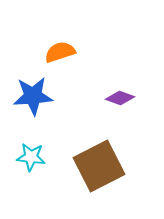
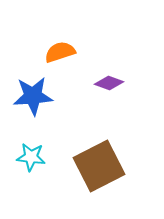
purple diamond: moved 11 px left, 15 px up
